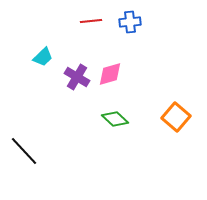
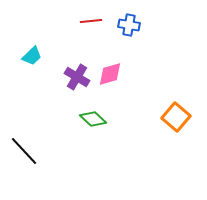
blue cross: moved 1 px left, 3 px down; rotated 15 degrees clockwise
cyan trapezoid: moved 11 px left, 1 px up
green diamond: moved 22 px left
